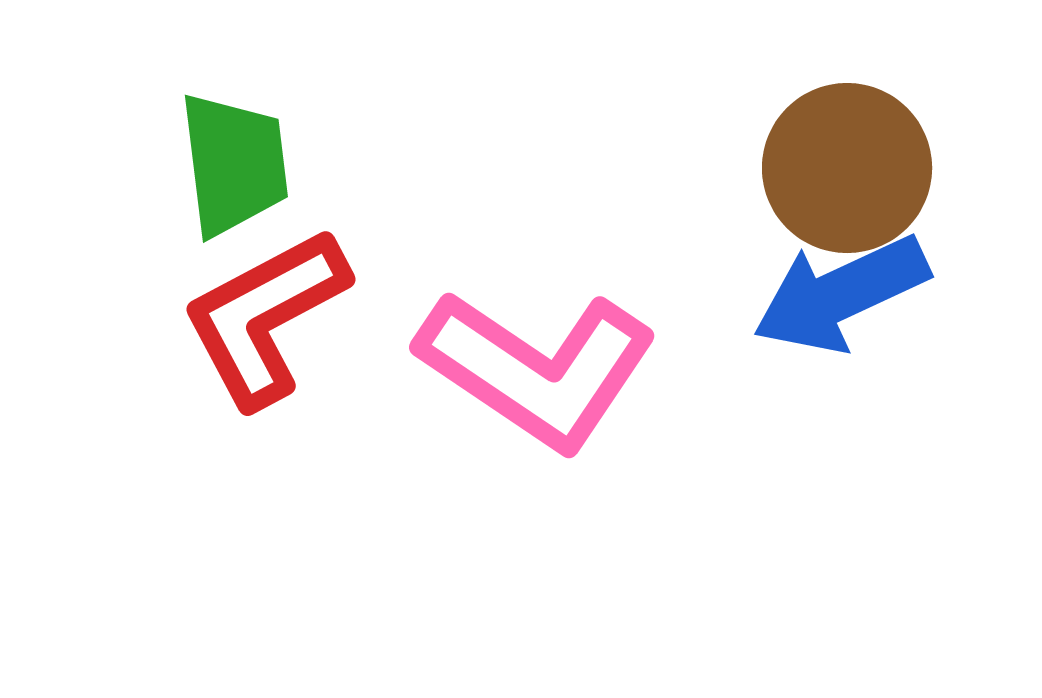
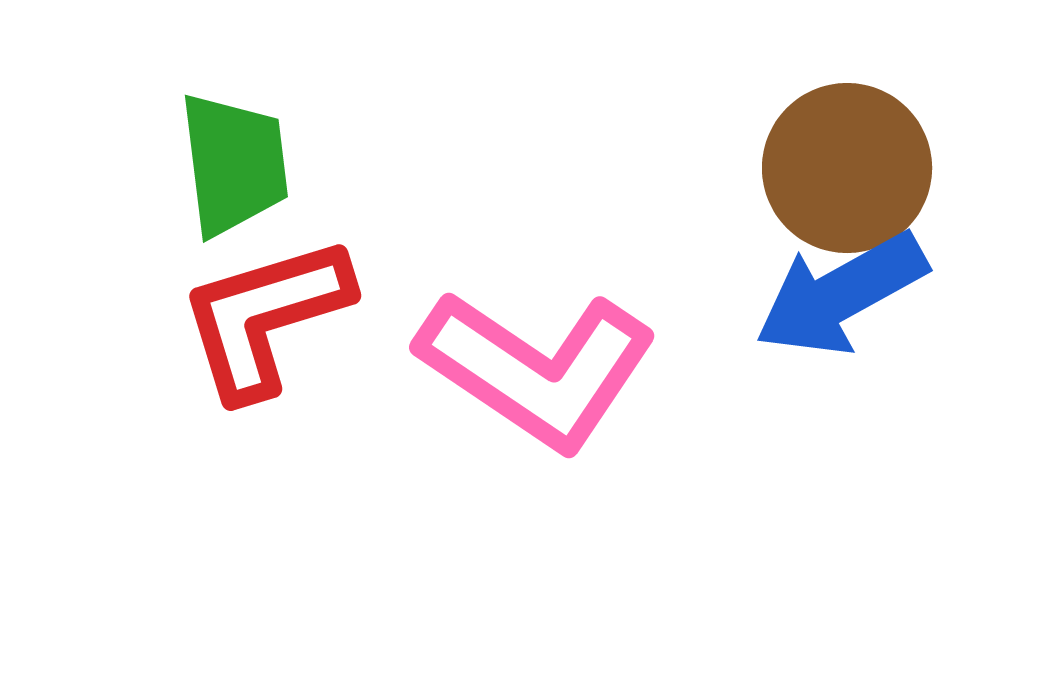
blue arrow: rotated 4 degrees counterclockwise
red L-shape: rotated 11 degrees clockwise
